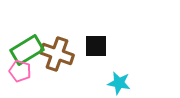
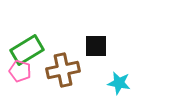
brown cross: moved 6 px right, 16 px down; rotated 32 degrees counterclockwise
